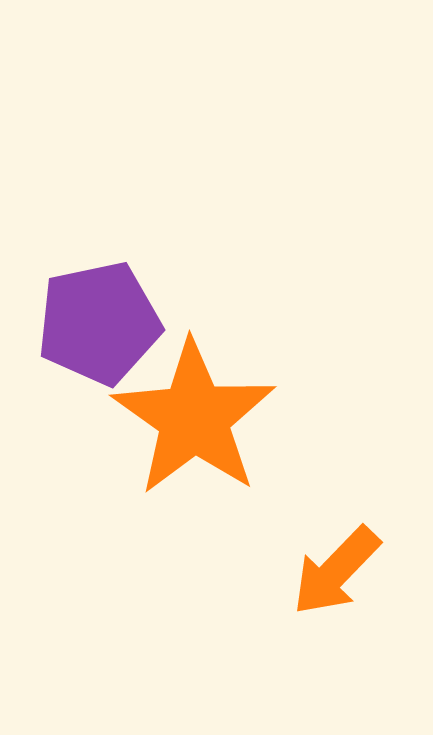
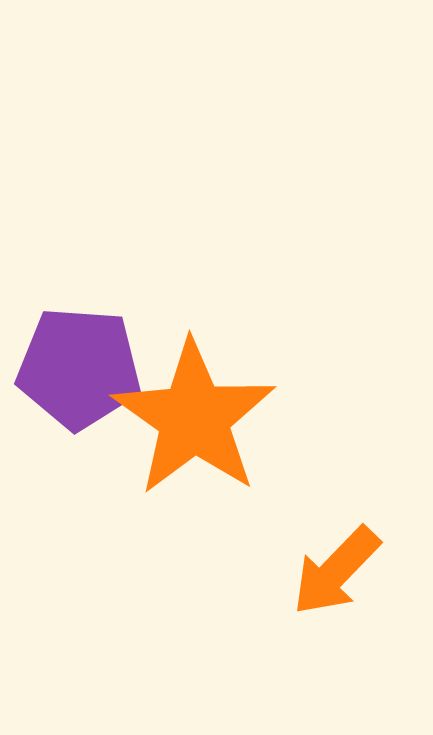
purple pentagon: moved 20 px left, 45 px down; rotated 16 degrees clockwise
